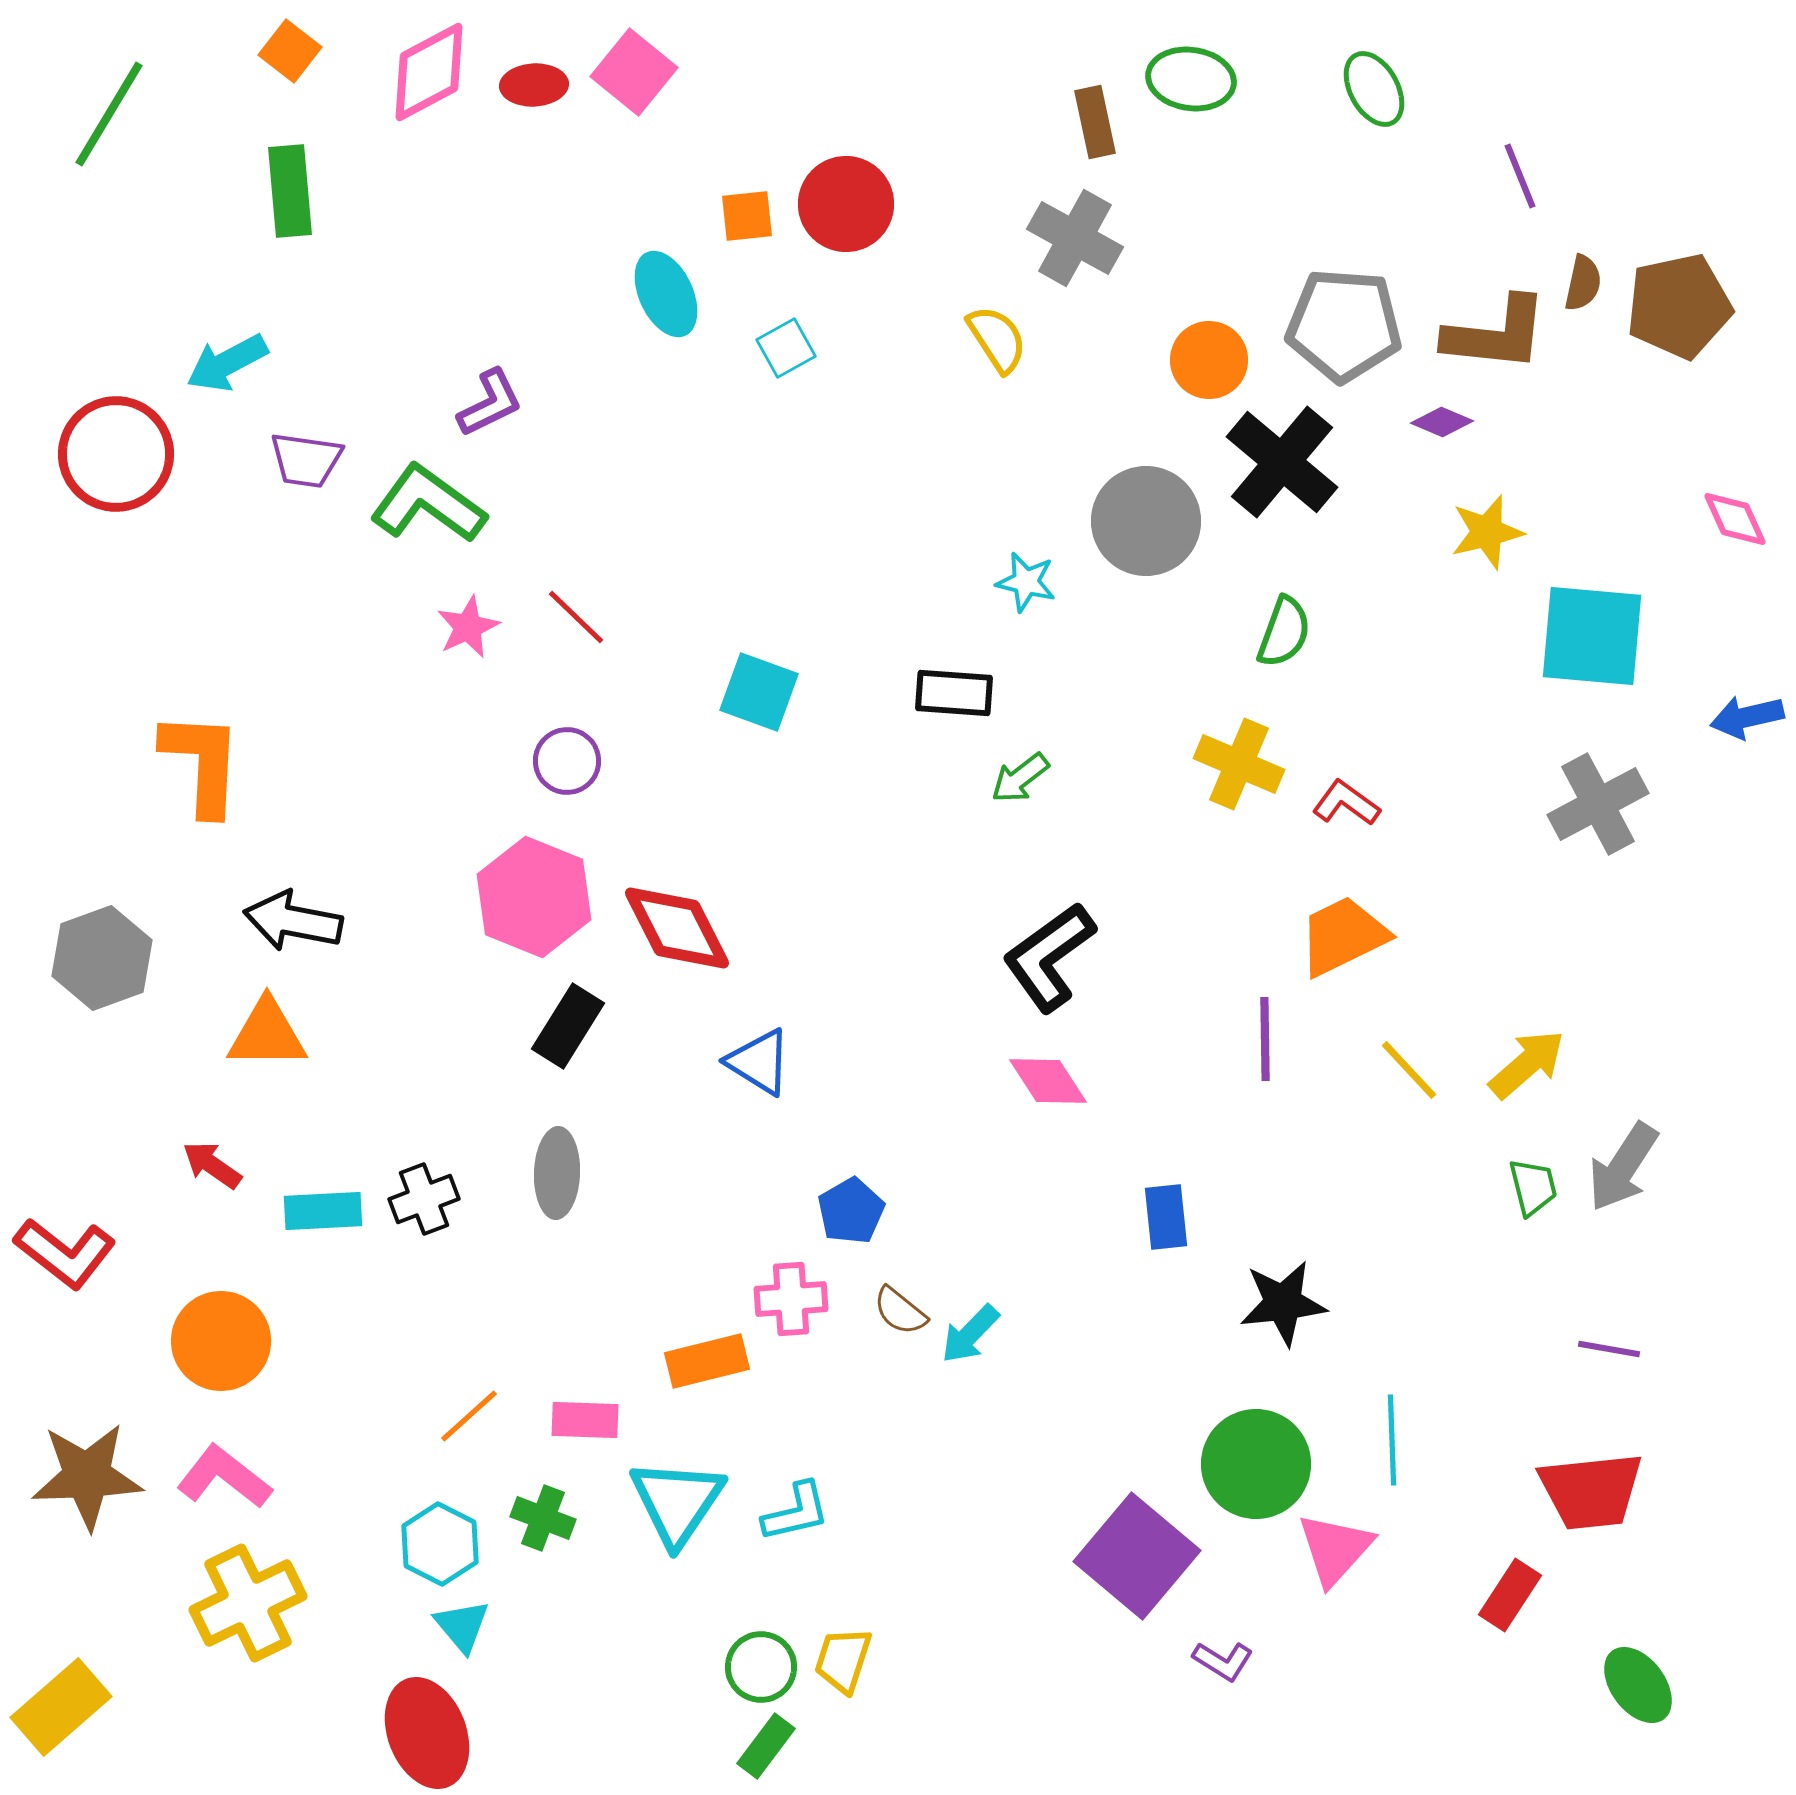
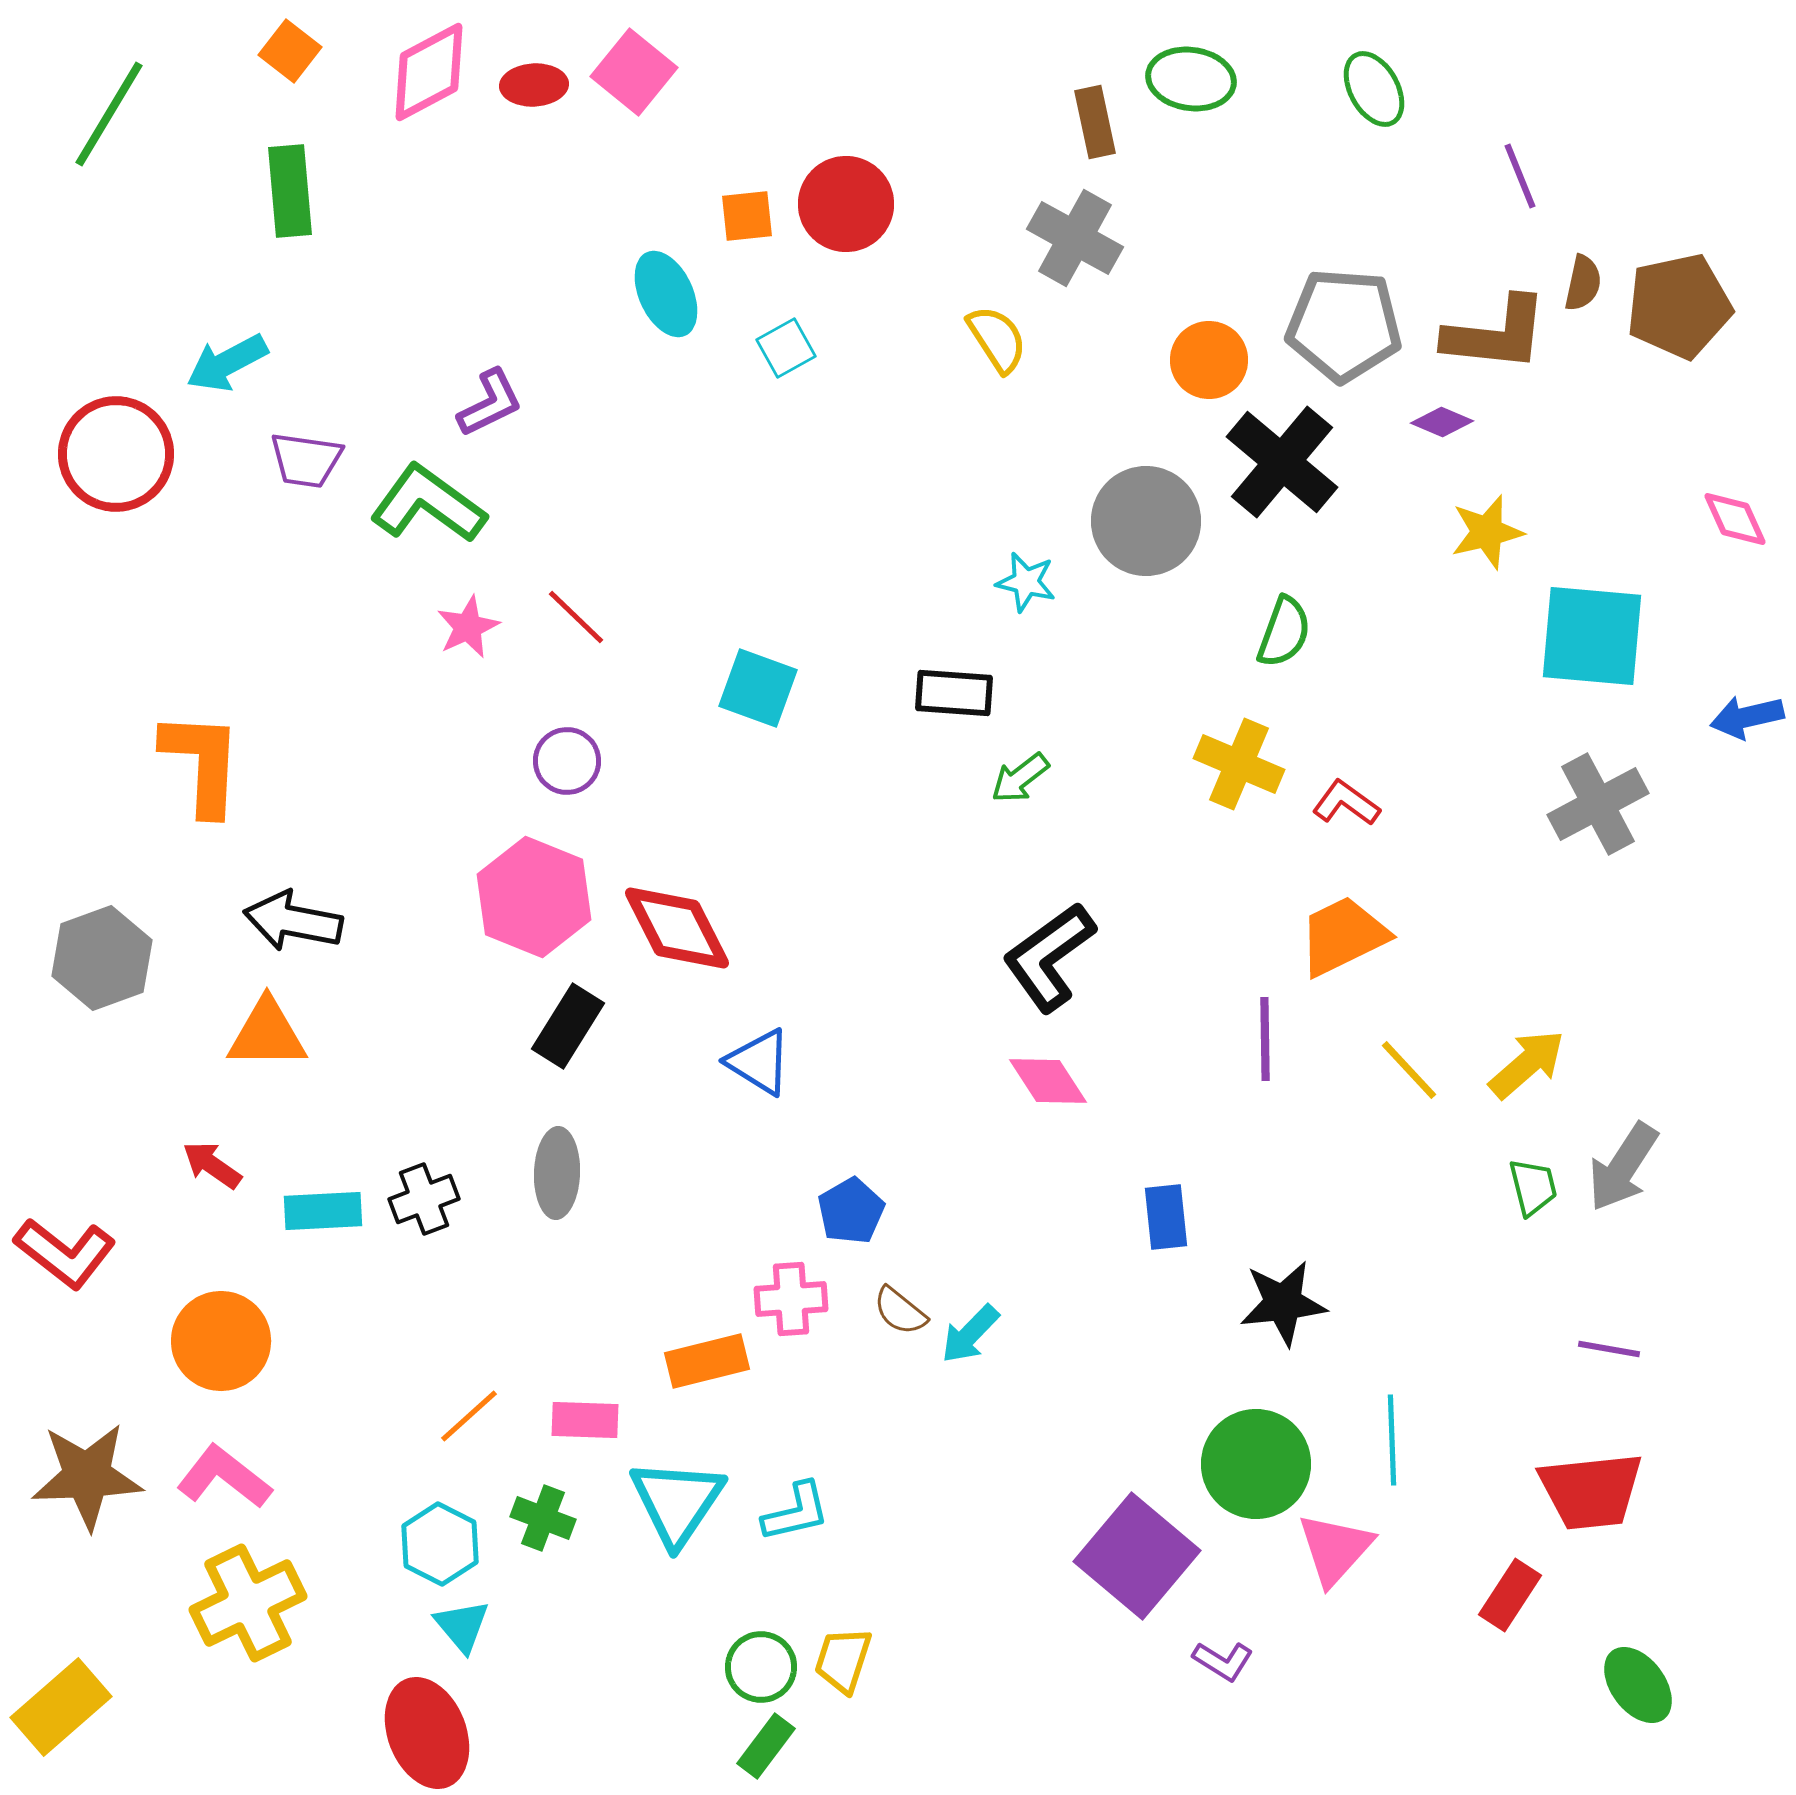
cyan square at (759, 692): moved 1 px left, 4 px up
